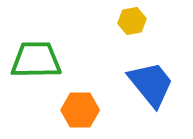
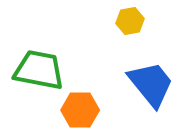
yellow hexagon: moved 2 px left
green trapezoid: moved 3 px right, 10 px down; rotated 12 degrees clockwise
